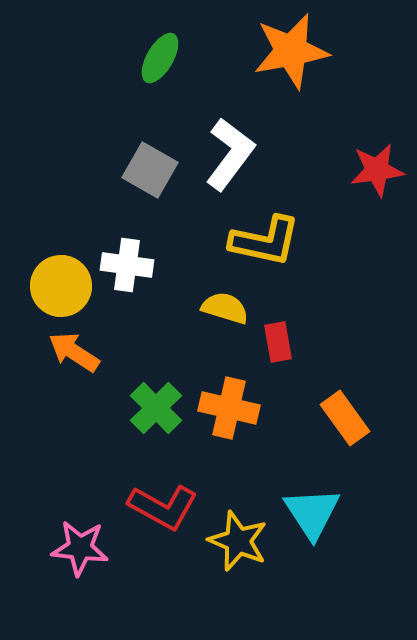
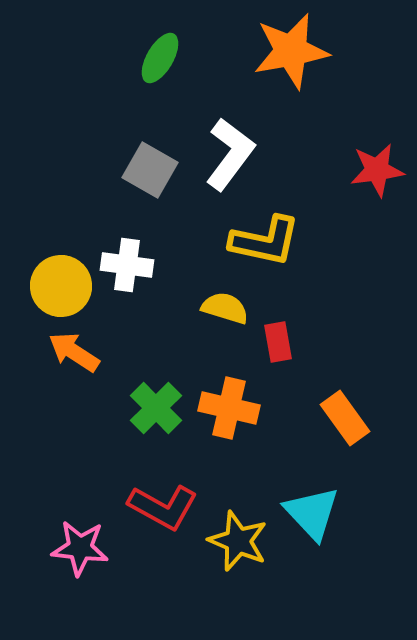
cyan triangle: rotated 10 degrees counterclockwise
